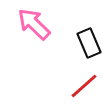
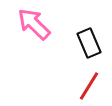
red line: moved 5 px right; rotated 16 degrees counterclockwise
